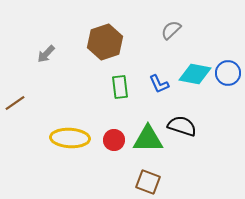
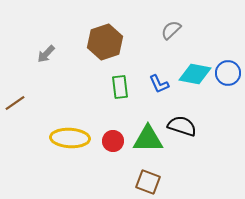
red circle: moved 1 px left, 1 px down
